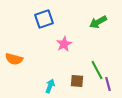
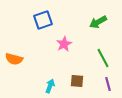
blue square: moved 1 px left, 1 px down
green line: moved 6 px right, 12 px up
